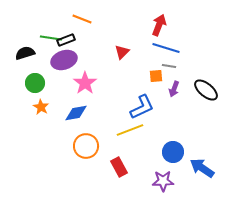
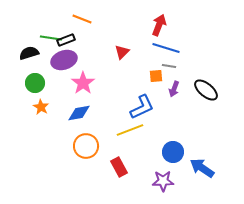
black semicircle: moved 4 px right
pink star: moved 2 px left
blue diamond: moved 3 px right
